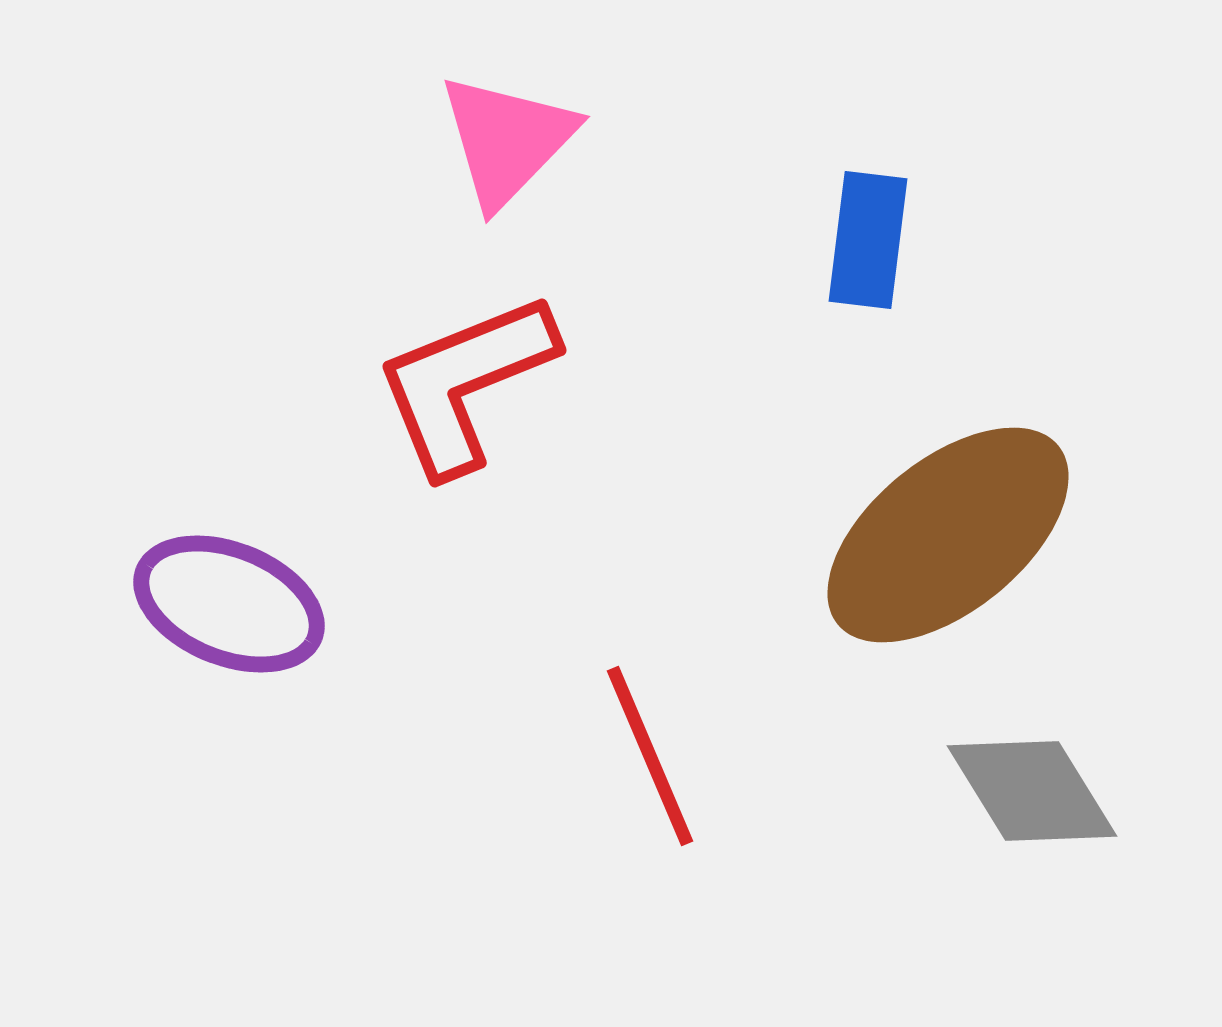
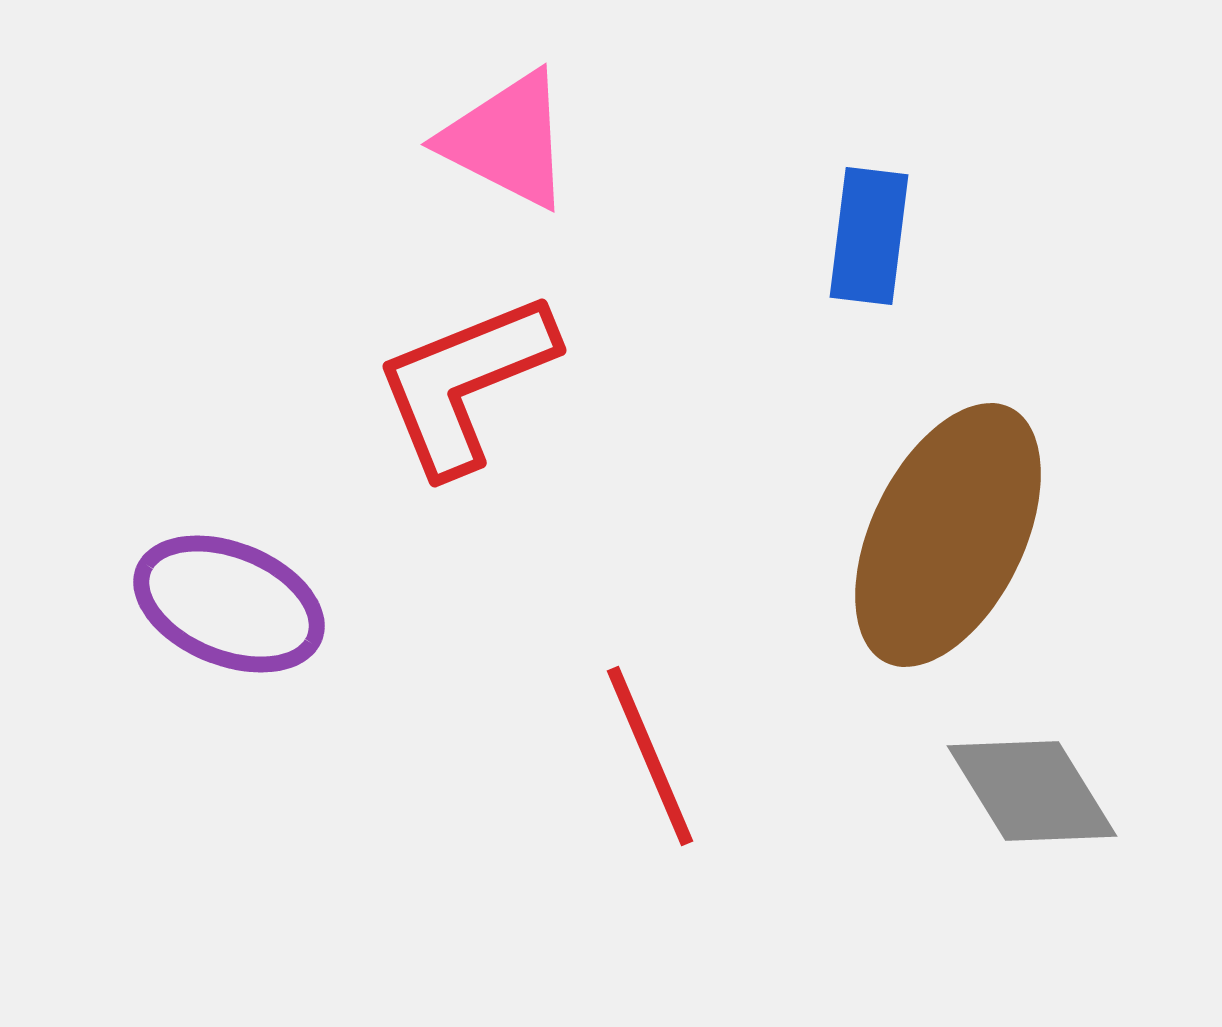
pink triangle: rotated 47 degrees counterclockwise
blue rectangle: moved 1 px right, 4 px up
brown ellipse: rotated 25 degrees counterclockwise
